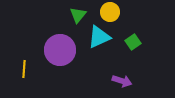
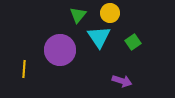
yellow circle: moved 1 px down
cyan triangle: rotated 40 degrees counterclockwise
